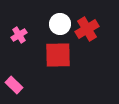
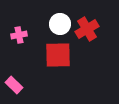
pink cross: rotated 21 degrees clockwise
